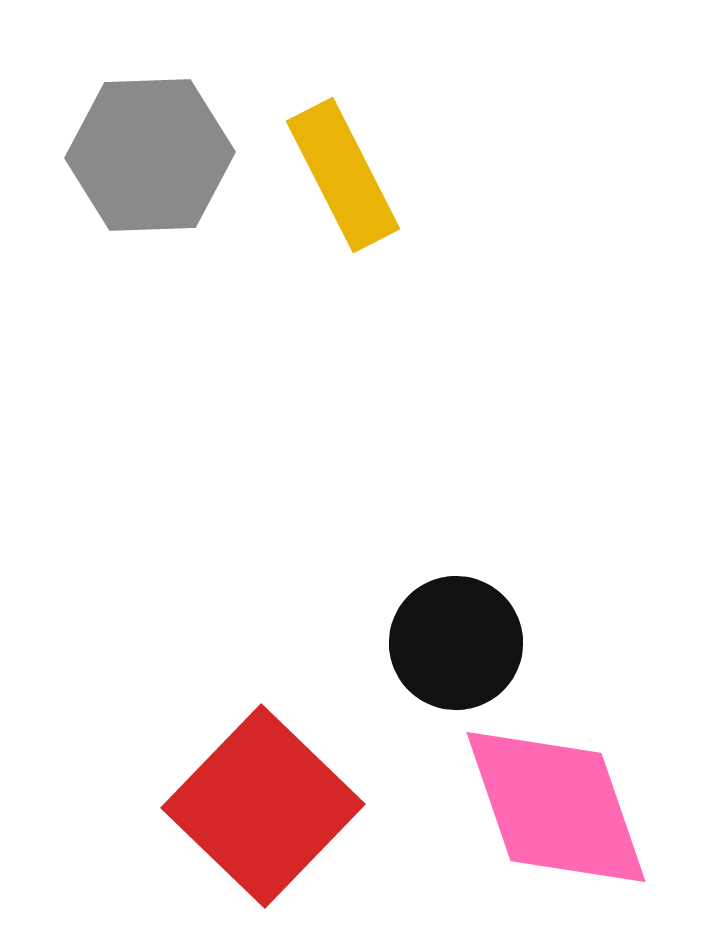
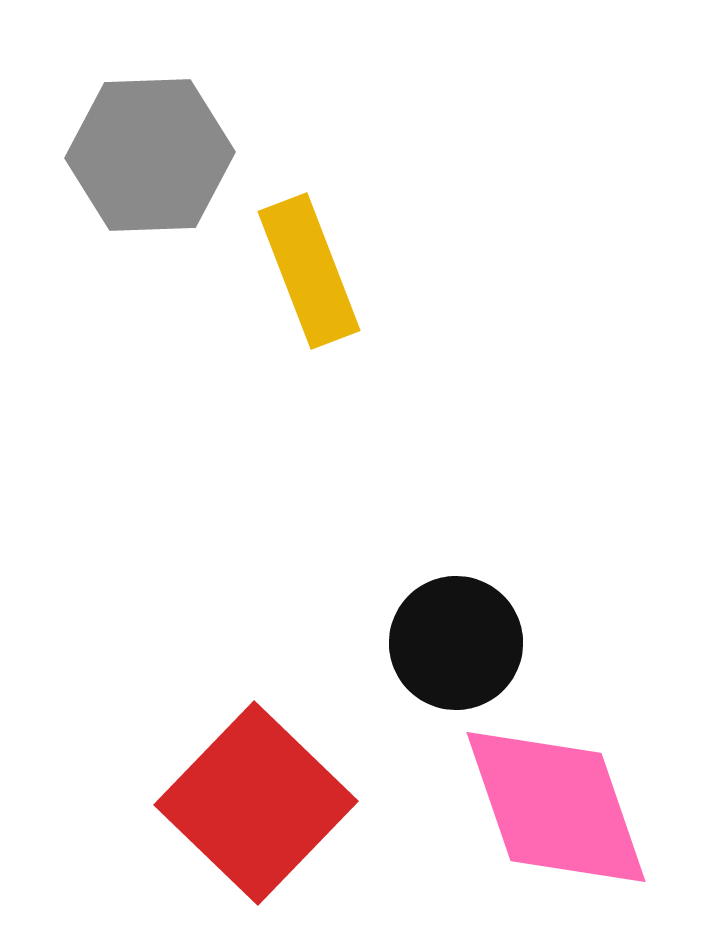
yellow rectangle: moved 34 px left, 96 px down; rotated 6 degrees clockwise
red square: moved 7 px left, 3 px up
